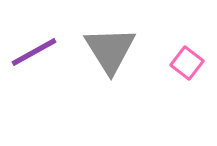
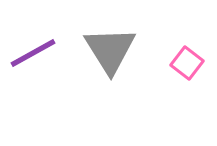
purple line: moved 1 px left, 1 px down
